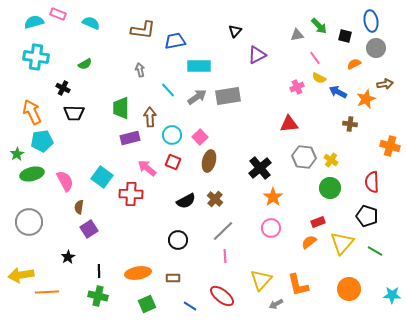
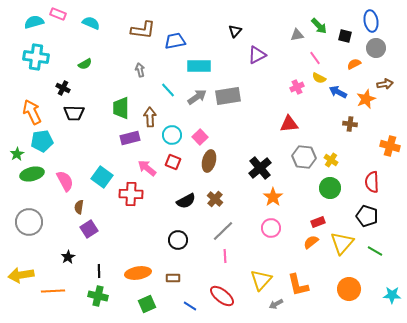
orange semicircle at (309, 242): moved 2 px right
orange line at (47, 292): moved 6 px right, 1 px up
